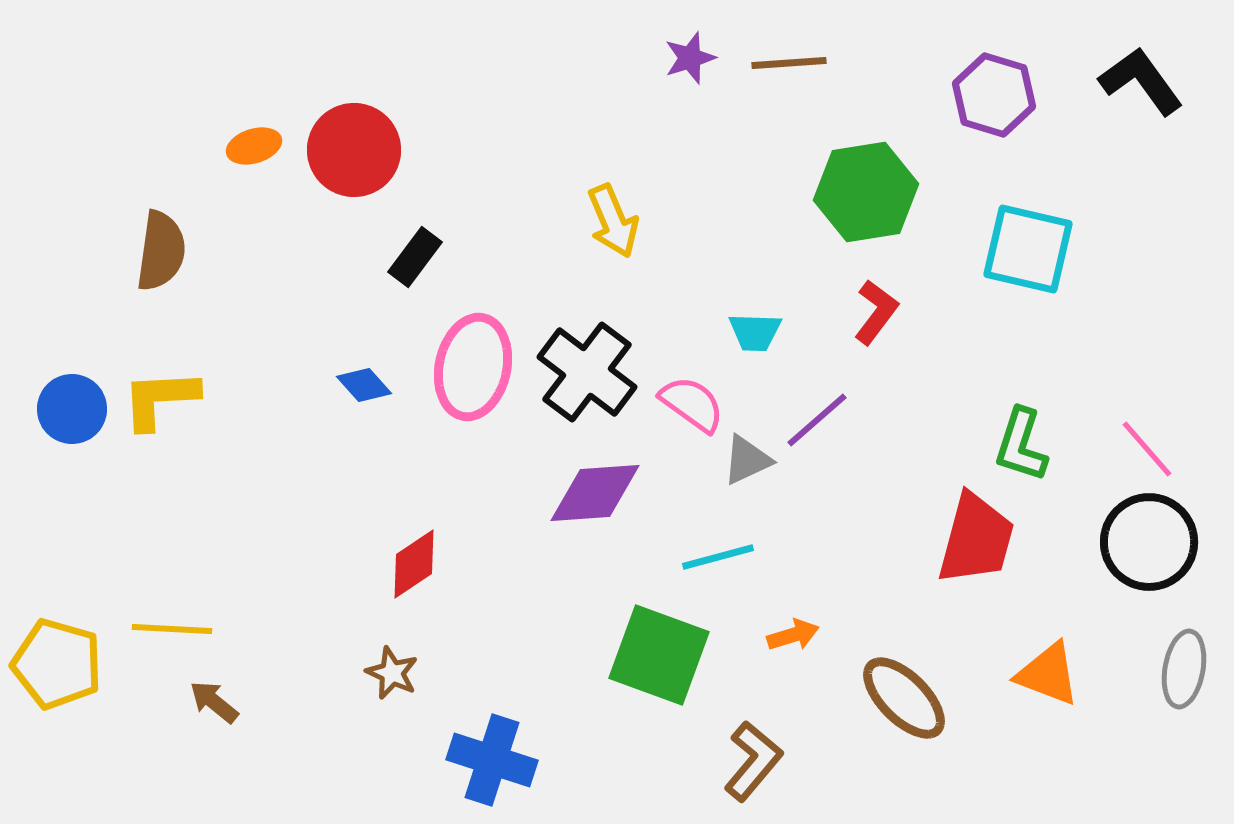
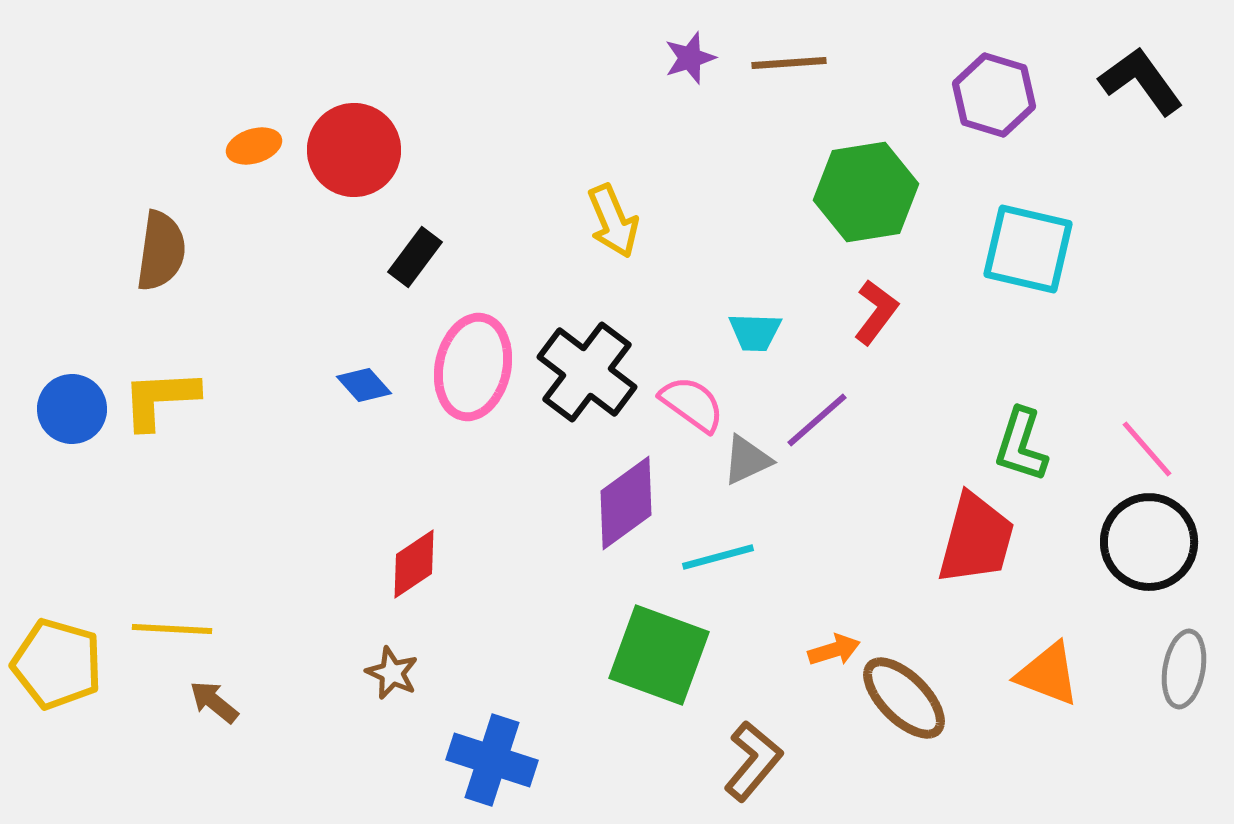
purple diamond: moved 31 px right, 10 px down; rotated 32 degrees counterclockwise
orange arrow: moved 41 px right, 15 px down
